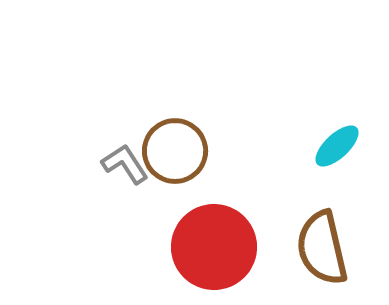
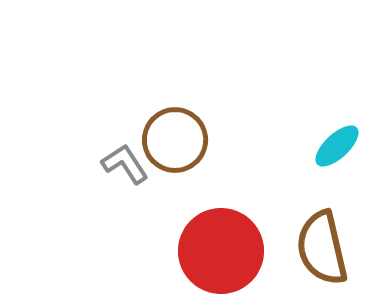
brown circle: moved 11 px up
red circle: moved 7 px right, 4 px down
